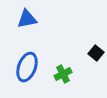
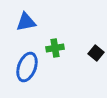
blue triangle: moved 1 px left, 3 px down
green cross: moved 8 px left, 26 px up; rotated 18 degrees clockwise
